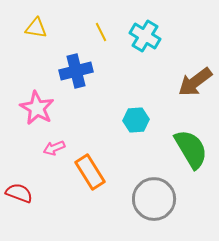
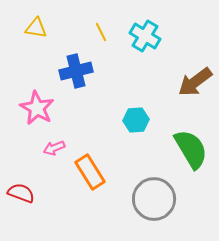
red semicircle: moved 2 px right
